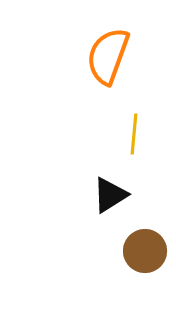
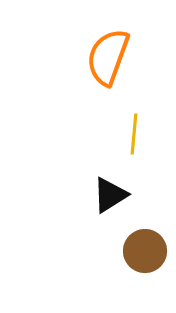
orange semicircle: moved 1 px down
